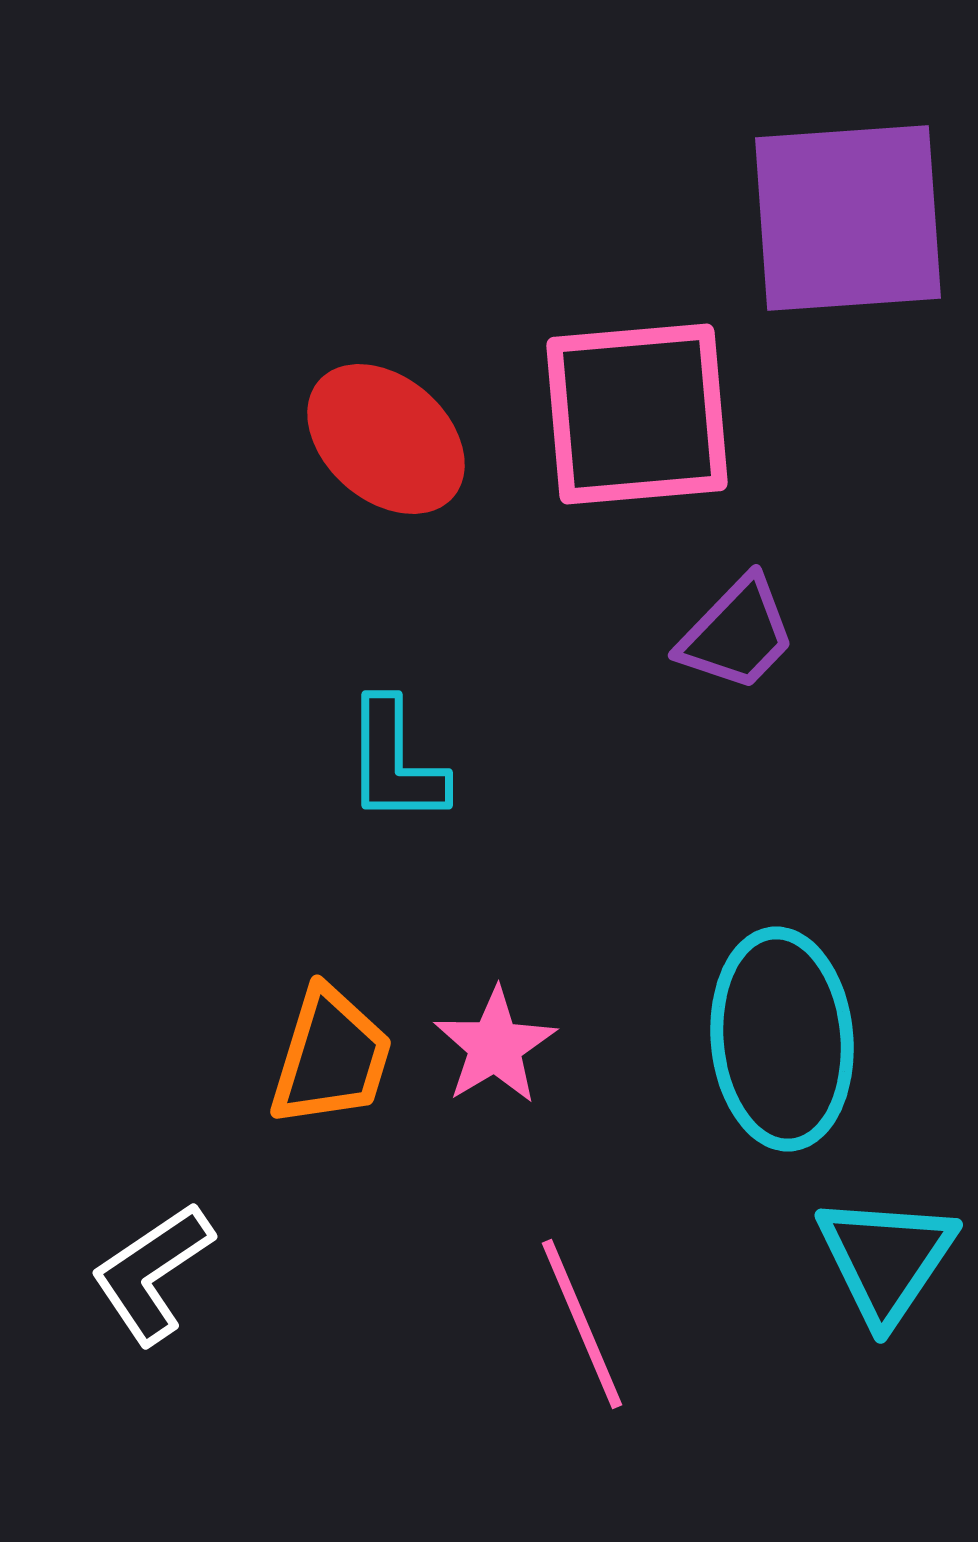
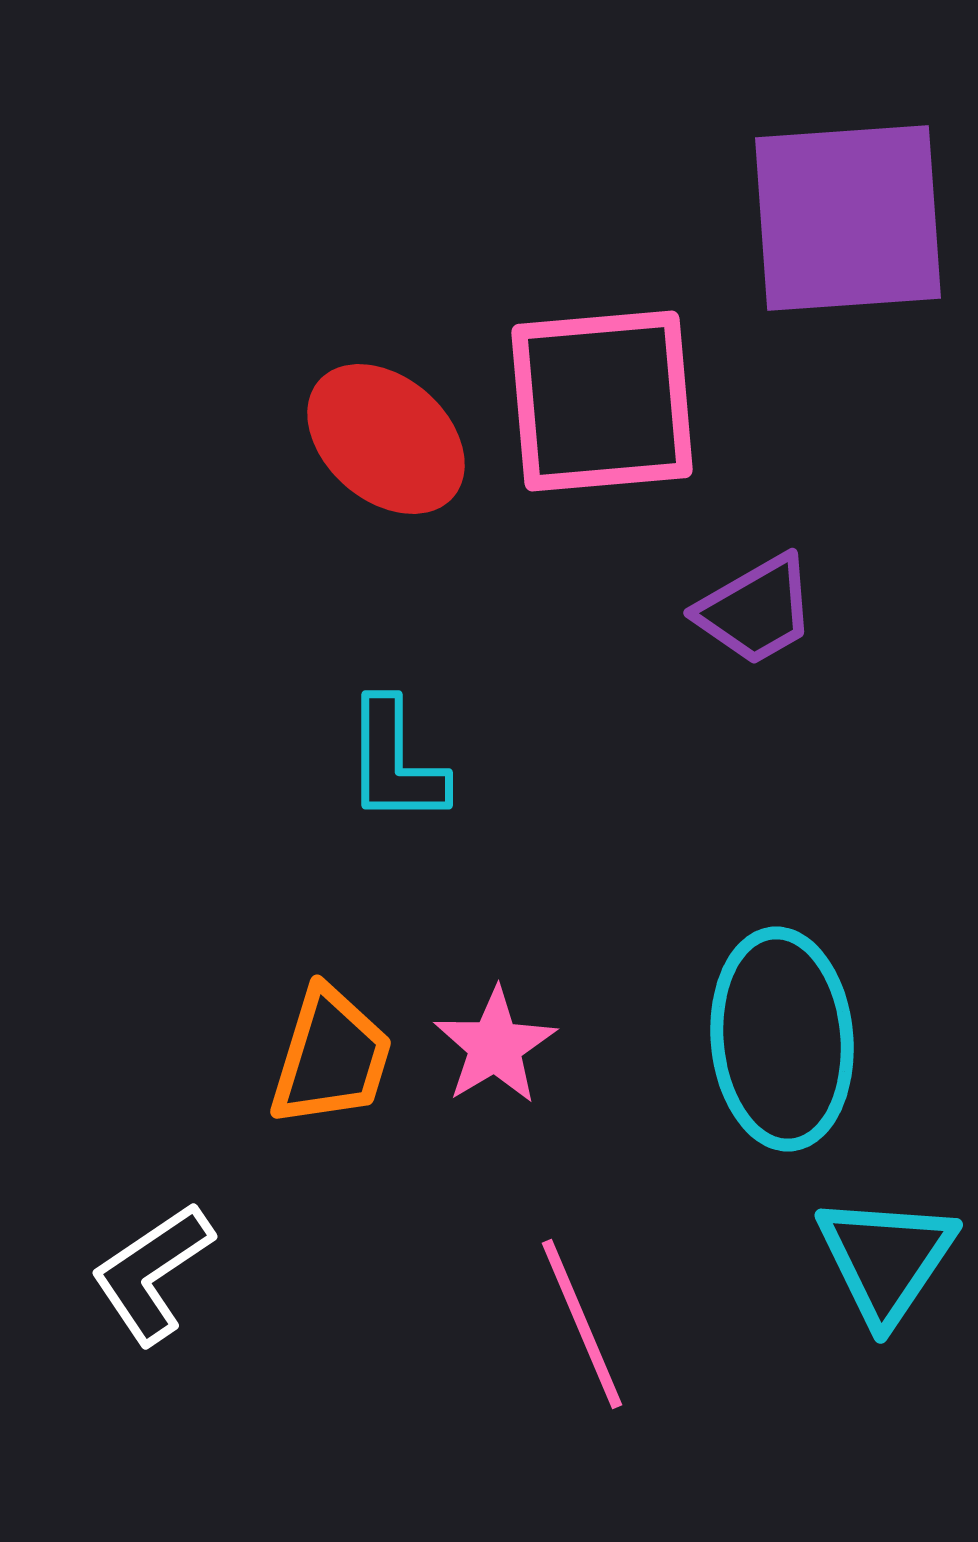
pink square: moved 35 px left, 13 px up
purple trapezoid: moved 19 px right, 24 px up; rotated 16 degrees clockwise
